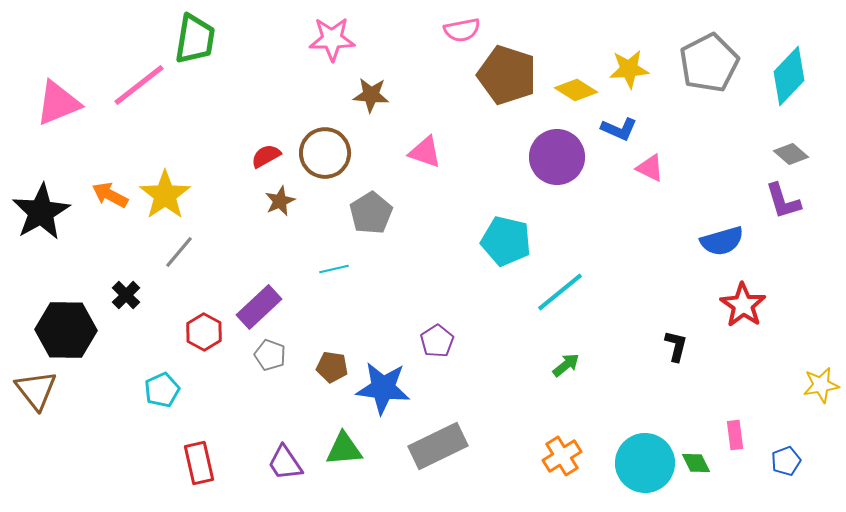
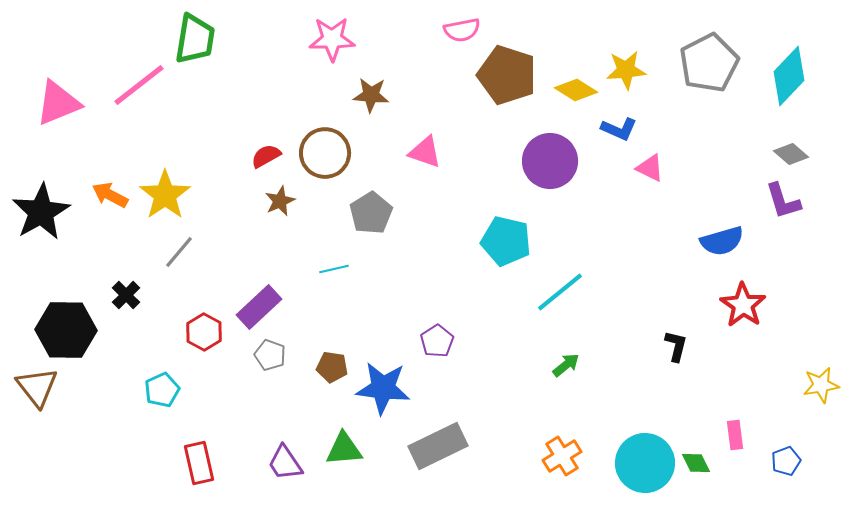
yellow star at (629, 69): moved 3 px left, 1 px down
purple circle at (557, 157): moved 7 px left, 4 px down
brown triangle at (36, 390): moved 1 px right, 3 px up
